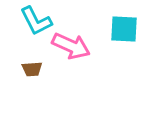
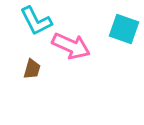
cyan square: rotated 16 degrees clockwise
brown trapezoid: rotated 70 degrees counterclockwise
